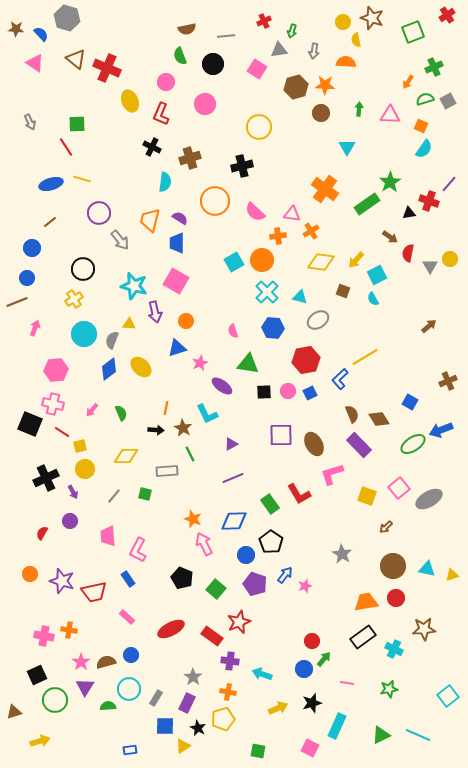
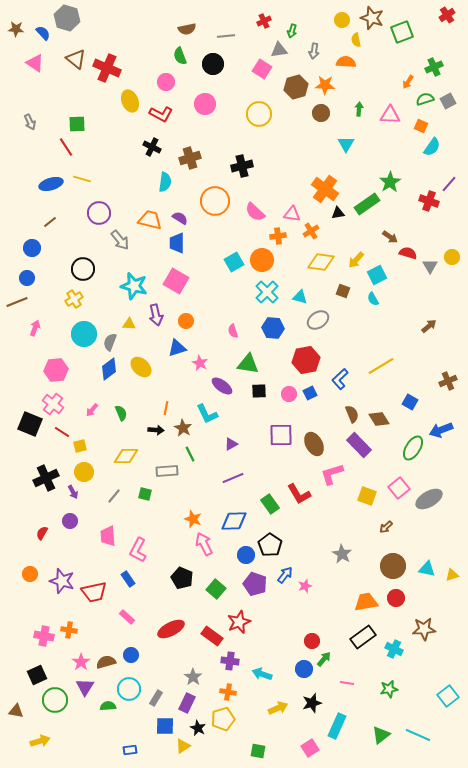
yellow circle at (343, 22): moved 1 px left, 2 px up
green square at (413, 32): moved 11 px left
blue semicircle at (41, 34): moved 2 px right, 1 px up
pink square at (257, 69): moved 5 px right
red L-shape at (161, 114): rotated 85 degrees counterclockwise
yellow circle at (259, 127): moved 13 px up
cyan triangle at (347, 147): moved 1 px left, 3 px up
cyan semicircle at (424, 149): moved 8 px right, 2 px up
black triangle at (409, 213): moved 71 px left
orange trapezoid at (150, 220): rotated 90 degrees clockwise
red semicircle at (408, 253): rotated 96 degrees clockwise
yellow circle at (450, 259): moved 2 px right, 2 px up
purple arrow at (155, 312): moved 1 px right, 3 px down
gray semicircle at (112, 340): moved 2 px left, 2 px down
yellow line at (365, 357): moved 16 px right, 9 px down
pink star at (200, 363): rotated 21 degrees counterclockwise
pink circle at (288, 391): moved 1 px right, 3 px down
black square at (264, 392): moved 5 px left, 1 px up
pink cross at (53, 404): rotated 25 degrees clockwise
green ellipse at (413, 444): moved 4 px down; rotated 25 degrees counterclockwise
yellow circle at (85, 469): moved 1 px left, 3 px down
black pentagon at (271, 542): moved 1 px left, 3 px down
brown triangle at (14, 712): moved 2 px right, 1 px up; rotated 28 degrees clockwise
green triangle at (381, 735): rotated 12 degrees counterclockwise
pink square at (310, 748): rotated 30 degrees clockwise
